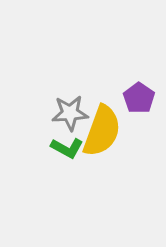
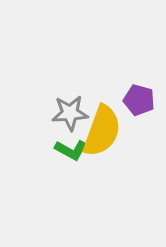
purple pentagon: moved 2 px down; rotated 20 degrees counterclockwise
green L-shape: moved 4 px right, 2 px down
